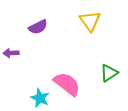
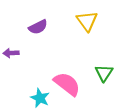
yellow triangle: moved 3 px left
green triangle: moved 5 px left; rotated 24 degrees counterclockwise
